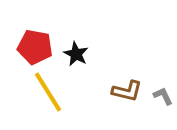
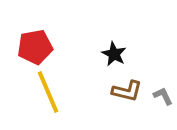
red pentagon: rotated 20 degrees counterclockwise
black star: moved 38 px right
yellow line: rotated 9 degrees clockwise
